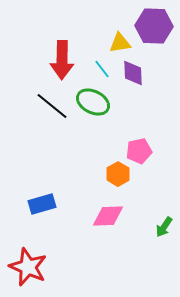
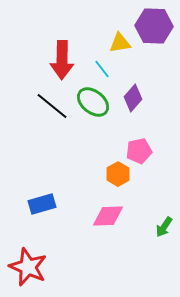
purple diamond: moved 25 px down; rotated 44 degrees clockwise
green ellipse: rotated 12 degrees clockwise
